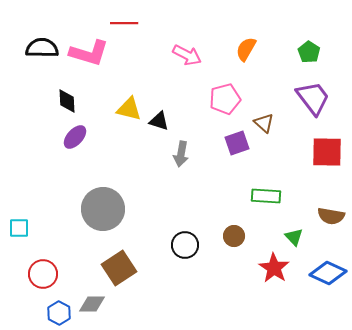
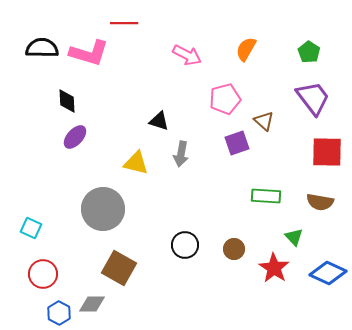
yellow triangle: moved 7 px right, 54 px down
brown triangle: moved 2 px up
brown semicircle: moved 11 px left, 14 px up
cyan square: moved 12 px right; rotated 25 degrees clockwise
brown circle: moved 13 px down
brown square: rotated 28 degrees counterclockwise
